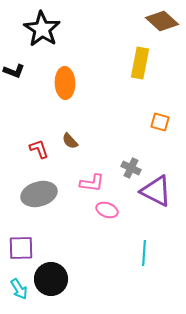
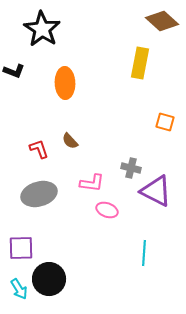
orange square: moved 5 px right
gray cross: rotated 12 degrees counterclockwise
black circle: moved 2 px left
